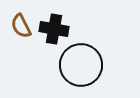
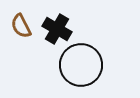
black cross: moved 3 px right; rotated 20 degrees clockwise
